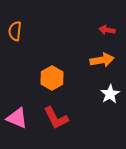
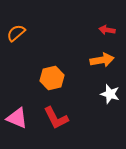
orange semicircle: moved 1 px right, 2 px down; rotated 42 degrees clockwise
orange hexagon: rotated 15 degrees clockwise
white star: rotated 24 degrees counterclockwise
